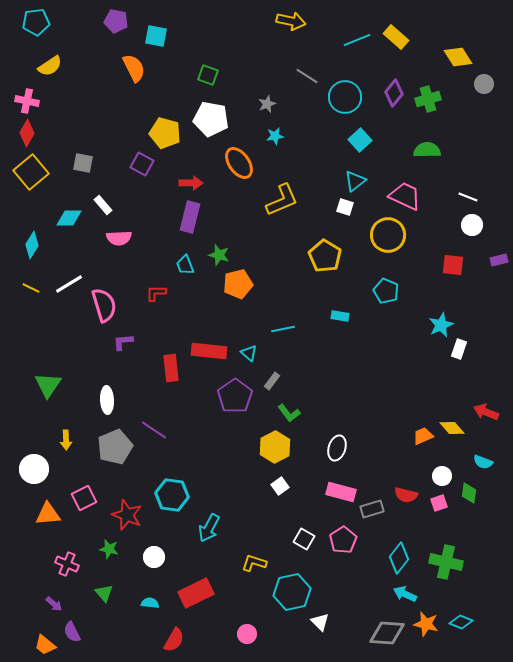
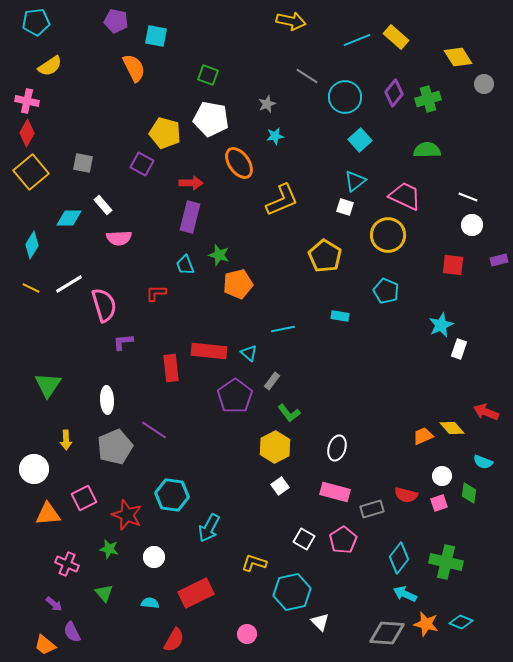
pink rectangle at (341, 492): moved 6 px left
